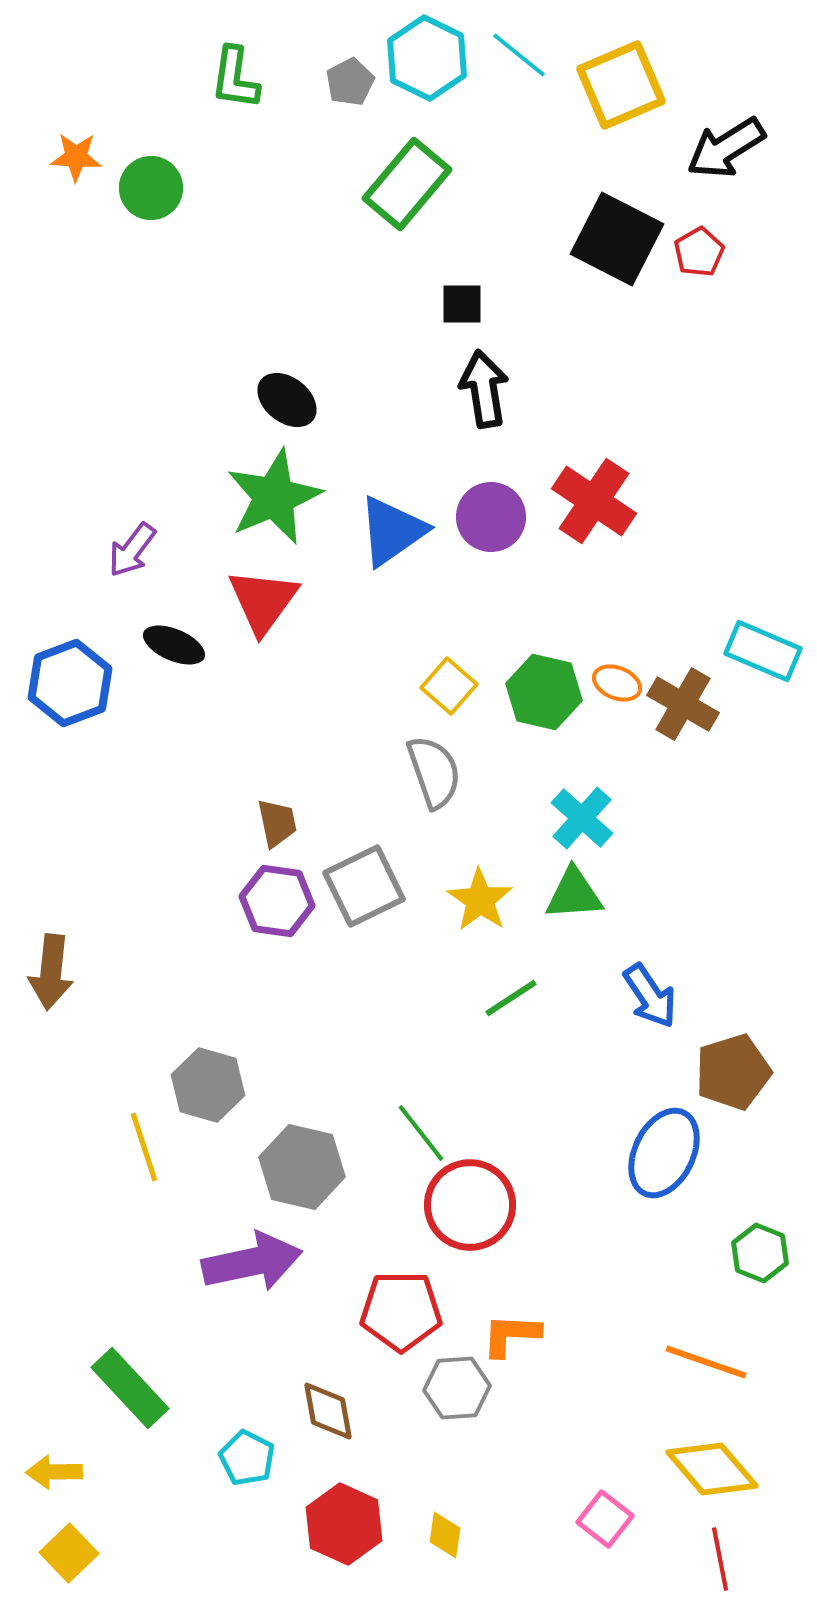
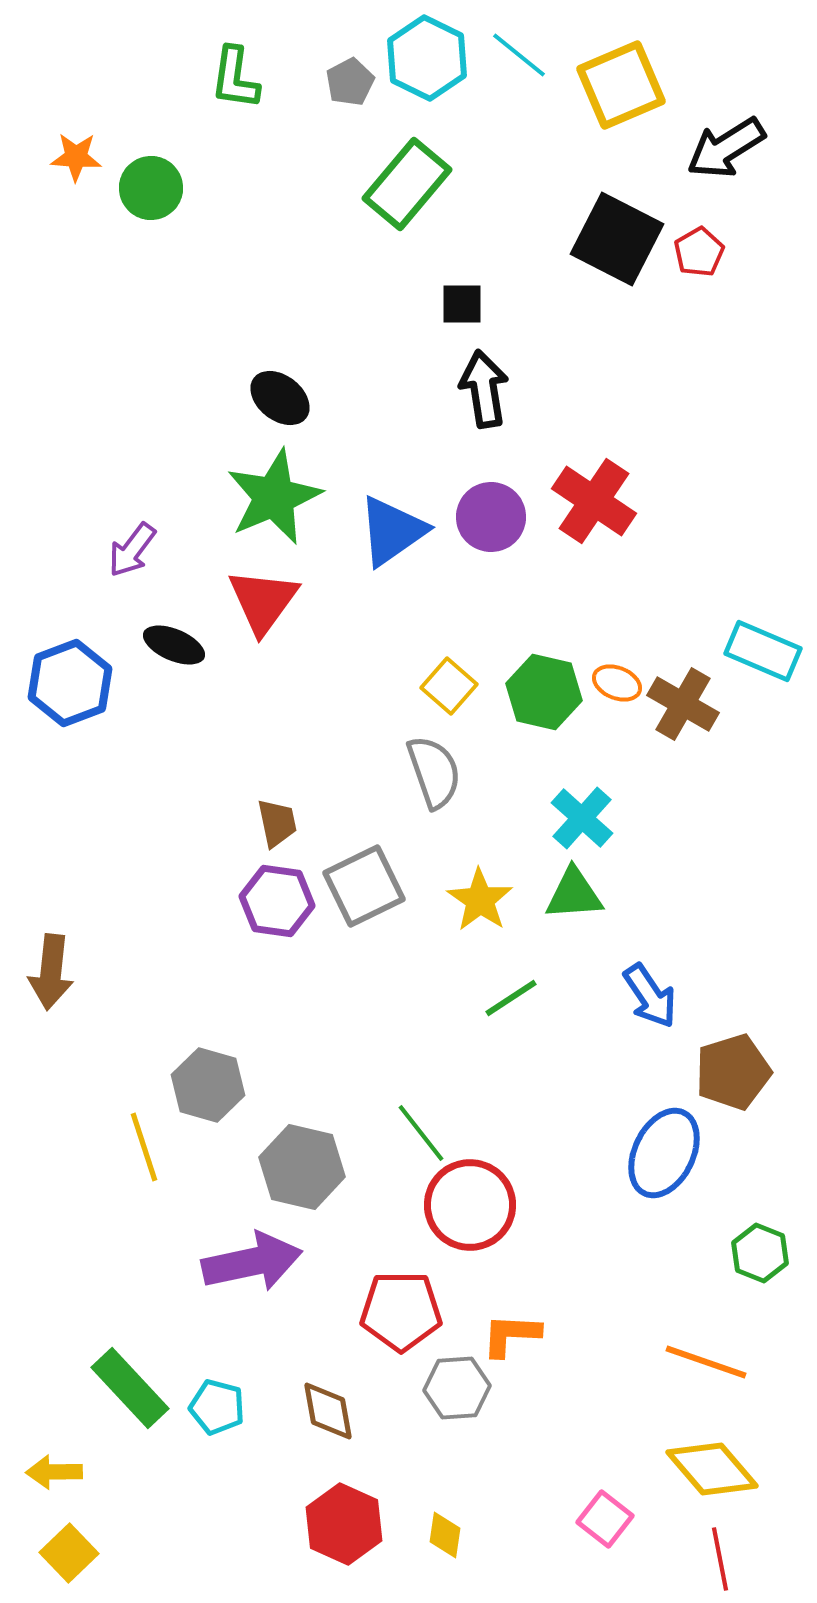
black ellipse at (287, 400): moved 7 px left, 2 px up
cyan pentagon at (247, 1458): moved 30 px left, 51 px up; rotated 12 degrees counterclockwise
